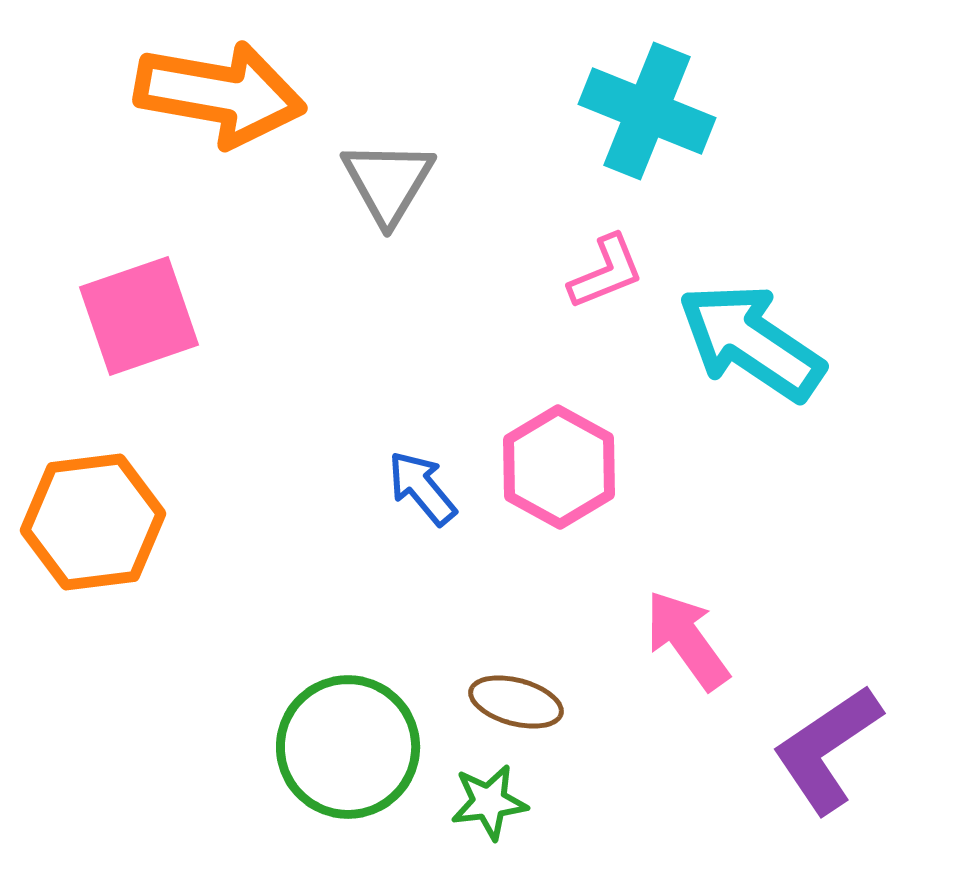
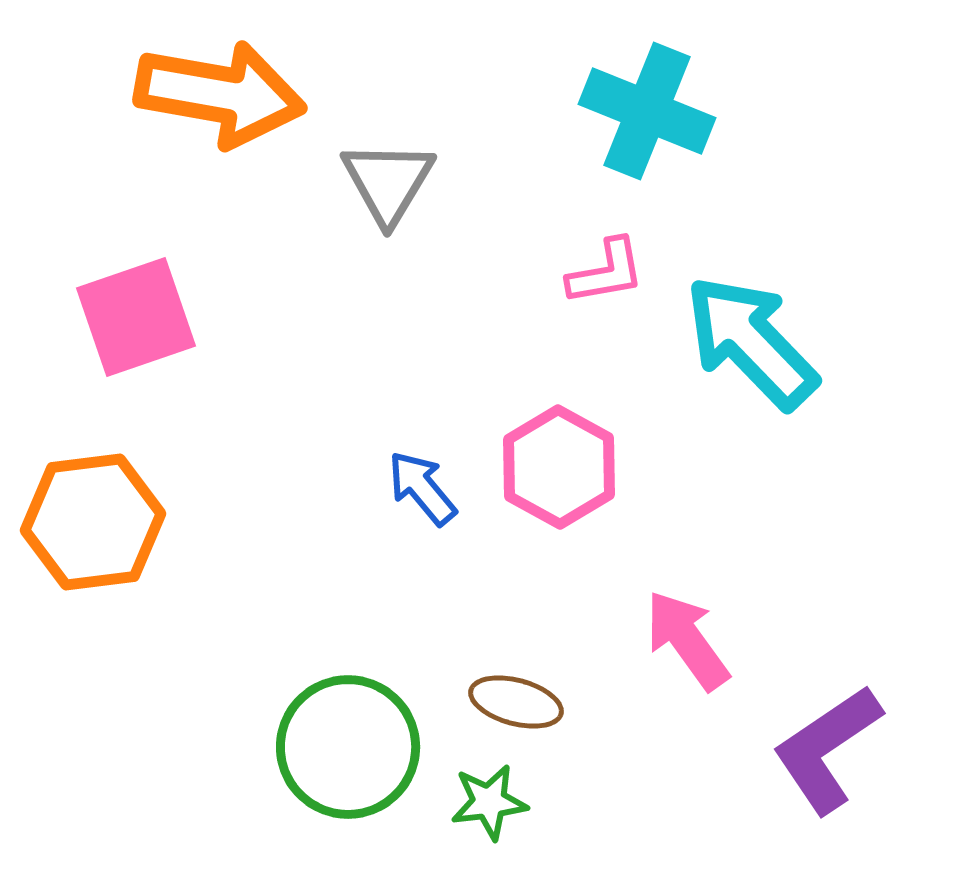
pink L-shape: rotated 12 degrees clockwise
pink square: moved 3 px left, 1 px down
cyan arrow: rotated 12 degrees clockwise
